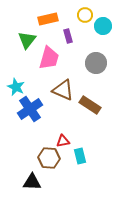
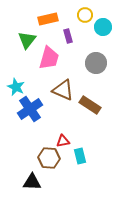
cyan circle: moved 1 px down
